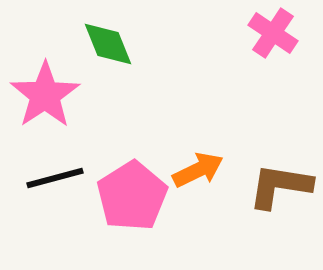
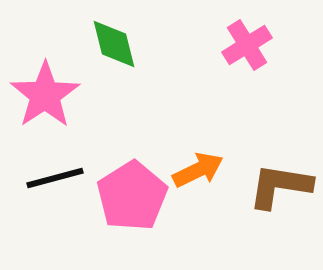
pink cross: moved 26 px left, 12 px down; rotated 24 degrees clockwise
green diamond: moved 6 px right; rotated 8 degrees clockwise
